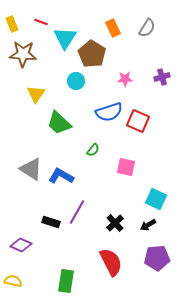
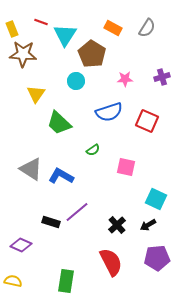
yellow rectangle: moved 5 px down
orange rectangle: rotated 36 degrees counterclockwise
cyan triangle: moved 3 px up
red square: moved 9 px right
green semicircle: rotated 16 degrees clockwise
purple line: rotated 20 degrees clockwise
black cross: moved 2 px right, 2 px down
